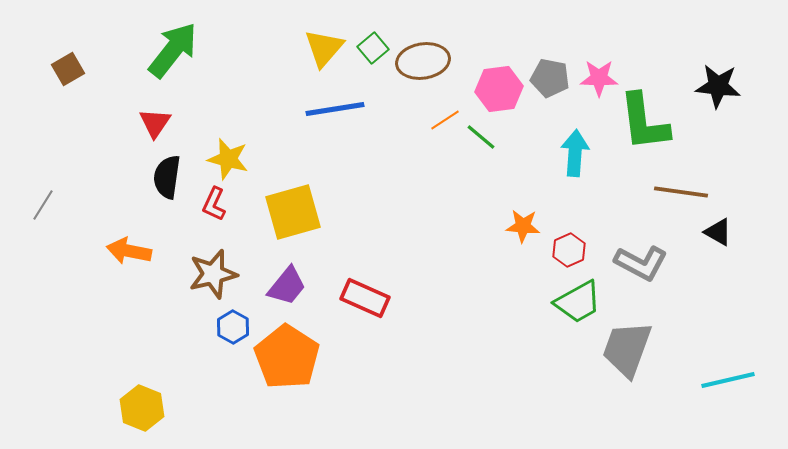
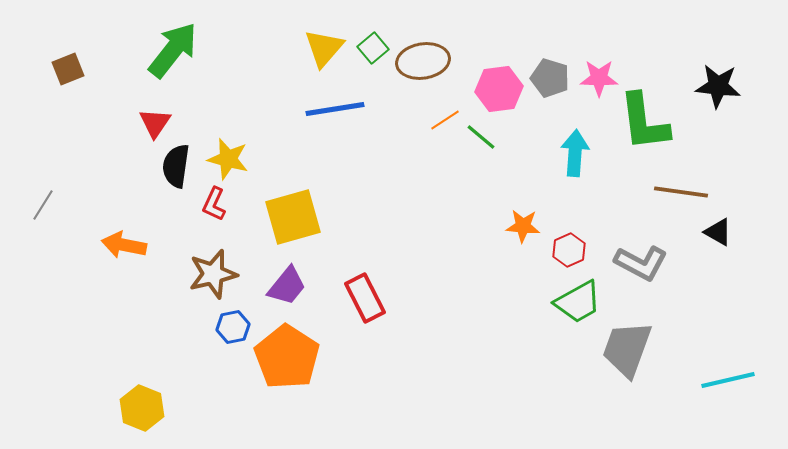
brown square: rotated 8 degrees clockwise
gray pentagon: rotated 6 degrees clockwise
black semicircle: moved 9 px right, 11 px up
yellow square: moved 5 px down
orange arrow: moved 5 px left, 6 px up
red rectangle: rotated 39 degrees clockwise
blue hexagon: rotated 20 degrees clockwise
